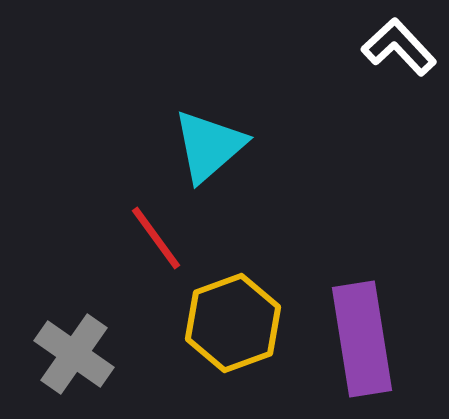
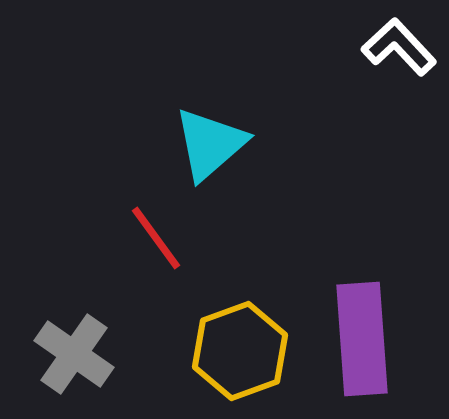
cyan triangle: moved 1 px right, 2 px up
yellow hexagon: moved 7 px right, 28 px down
purple rectangle: rotated 5 degrees clockwise
